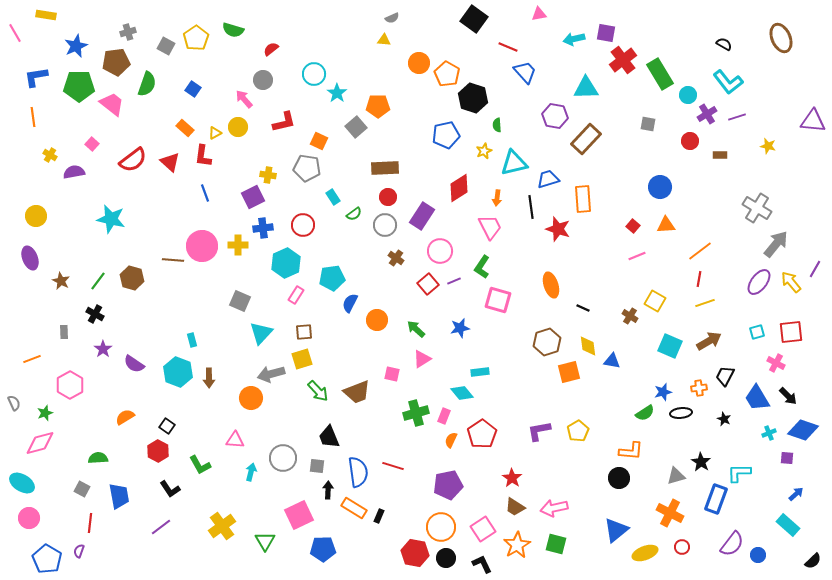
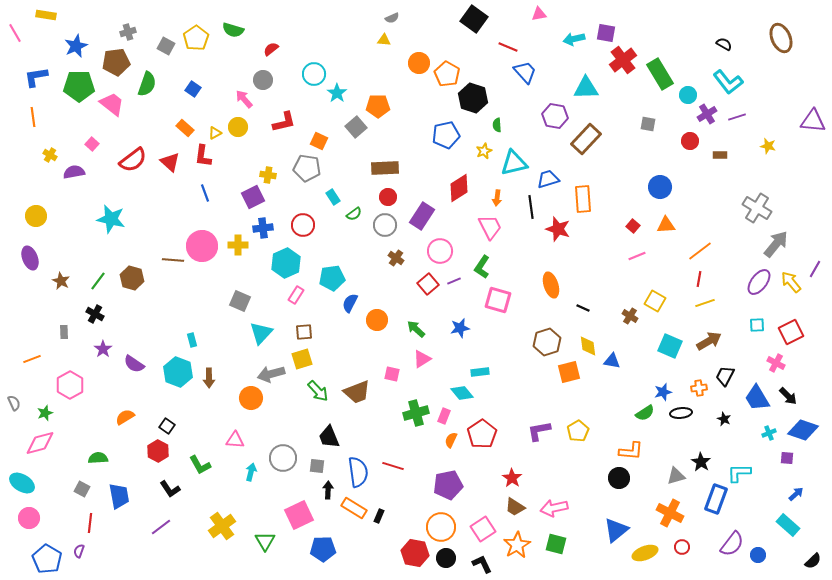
cyan square at (757, 332): moved 7 px up; rotated 14 degrees clockwise
red square at (791, 332): rotated 20 degrees counterclockwise
